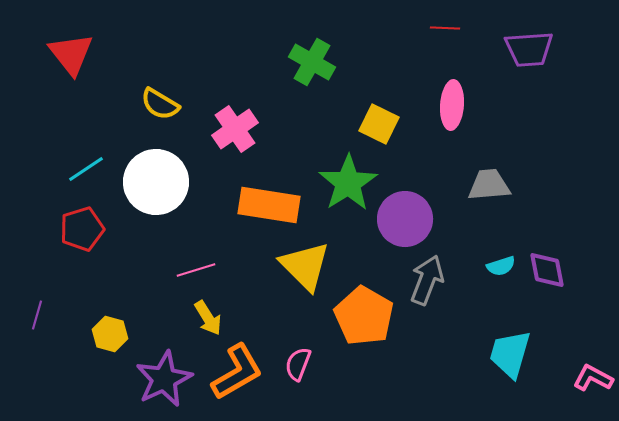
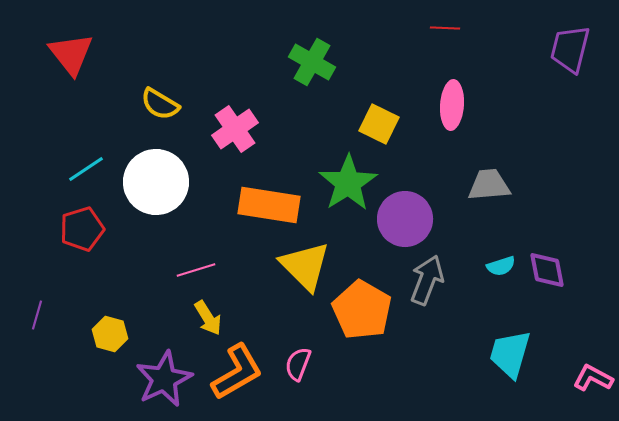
purple trapezoid: moved 41 px right; rotated 108 degrees clockwise
orange pentagon: moved 2 px left, 6 px up
